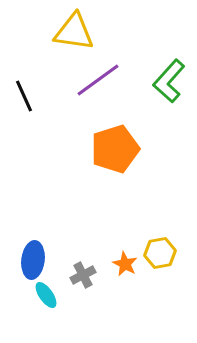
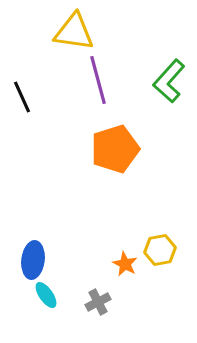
purple line: rotated 69 degrees counterclockwise
black line: moved 2 px left, 1 px down
yellow hexagon: moved 3 px up
gray cross: moved 15 px right, 27 px down
